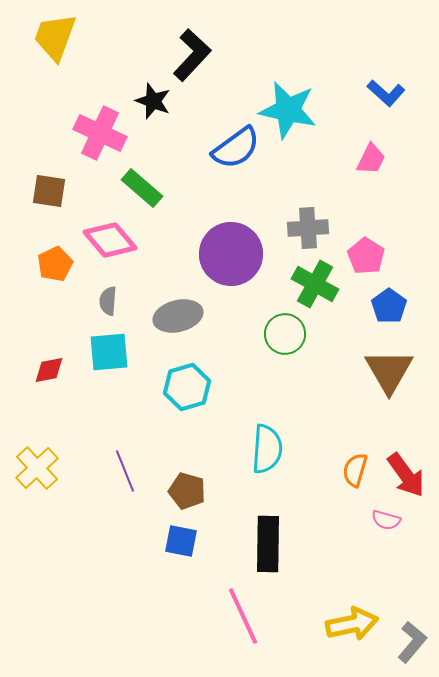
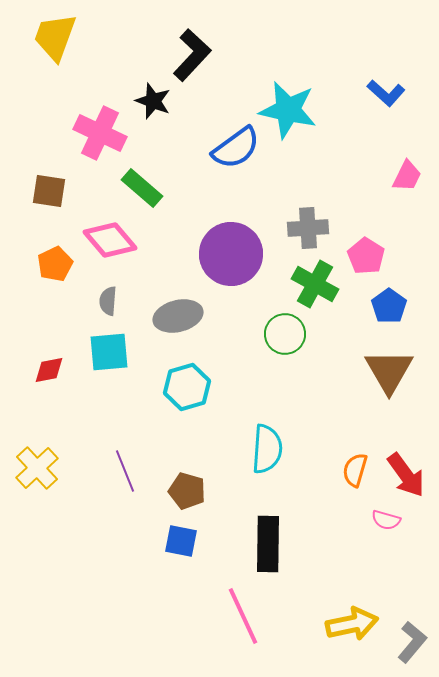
pink trapezoid: moved 36 px right, 17 px down
